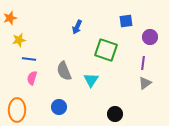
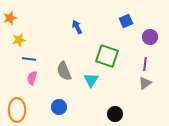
blue square: rotated 16 degrees counterclockwise
blue arrow: rotated 128 degrees clockwise
green square: moved 1 px right, 6 px down
purple line: moved 2 px right, 1 px down
